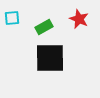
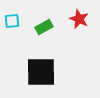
cyan square: moved 3 px down
black square: moved 9 px left, 14 px down
